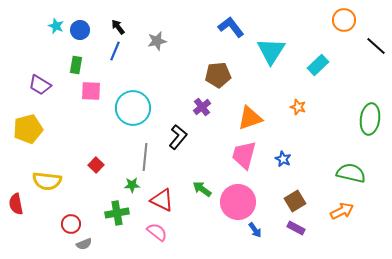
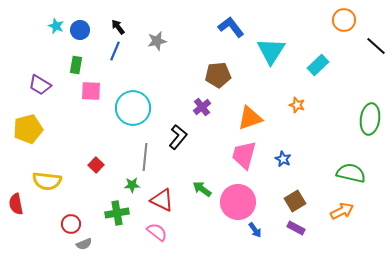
orange star: moved 1 px left, 2 px up
